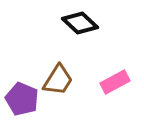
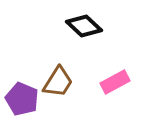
black diamond: moved 4 px right, 3 px down
brown trapezoid: moved 2 px down
